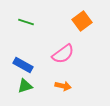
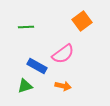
green line: moved 5 px down; rotated 21 degrees counterclockwise
blue rectangle: moved 14 px right, 1 px down
